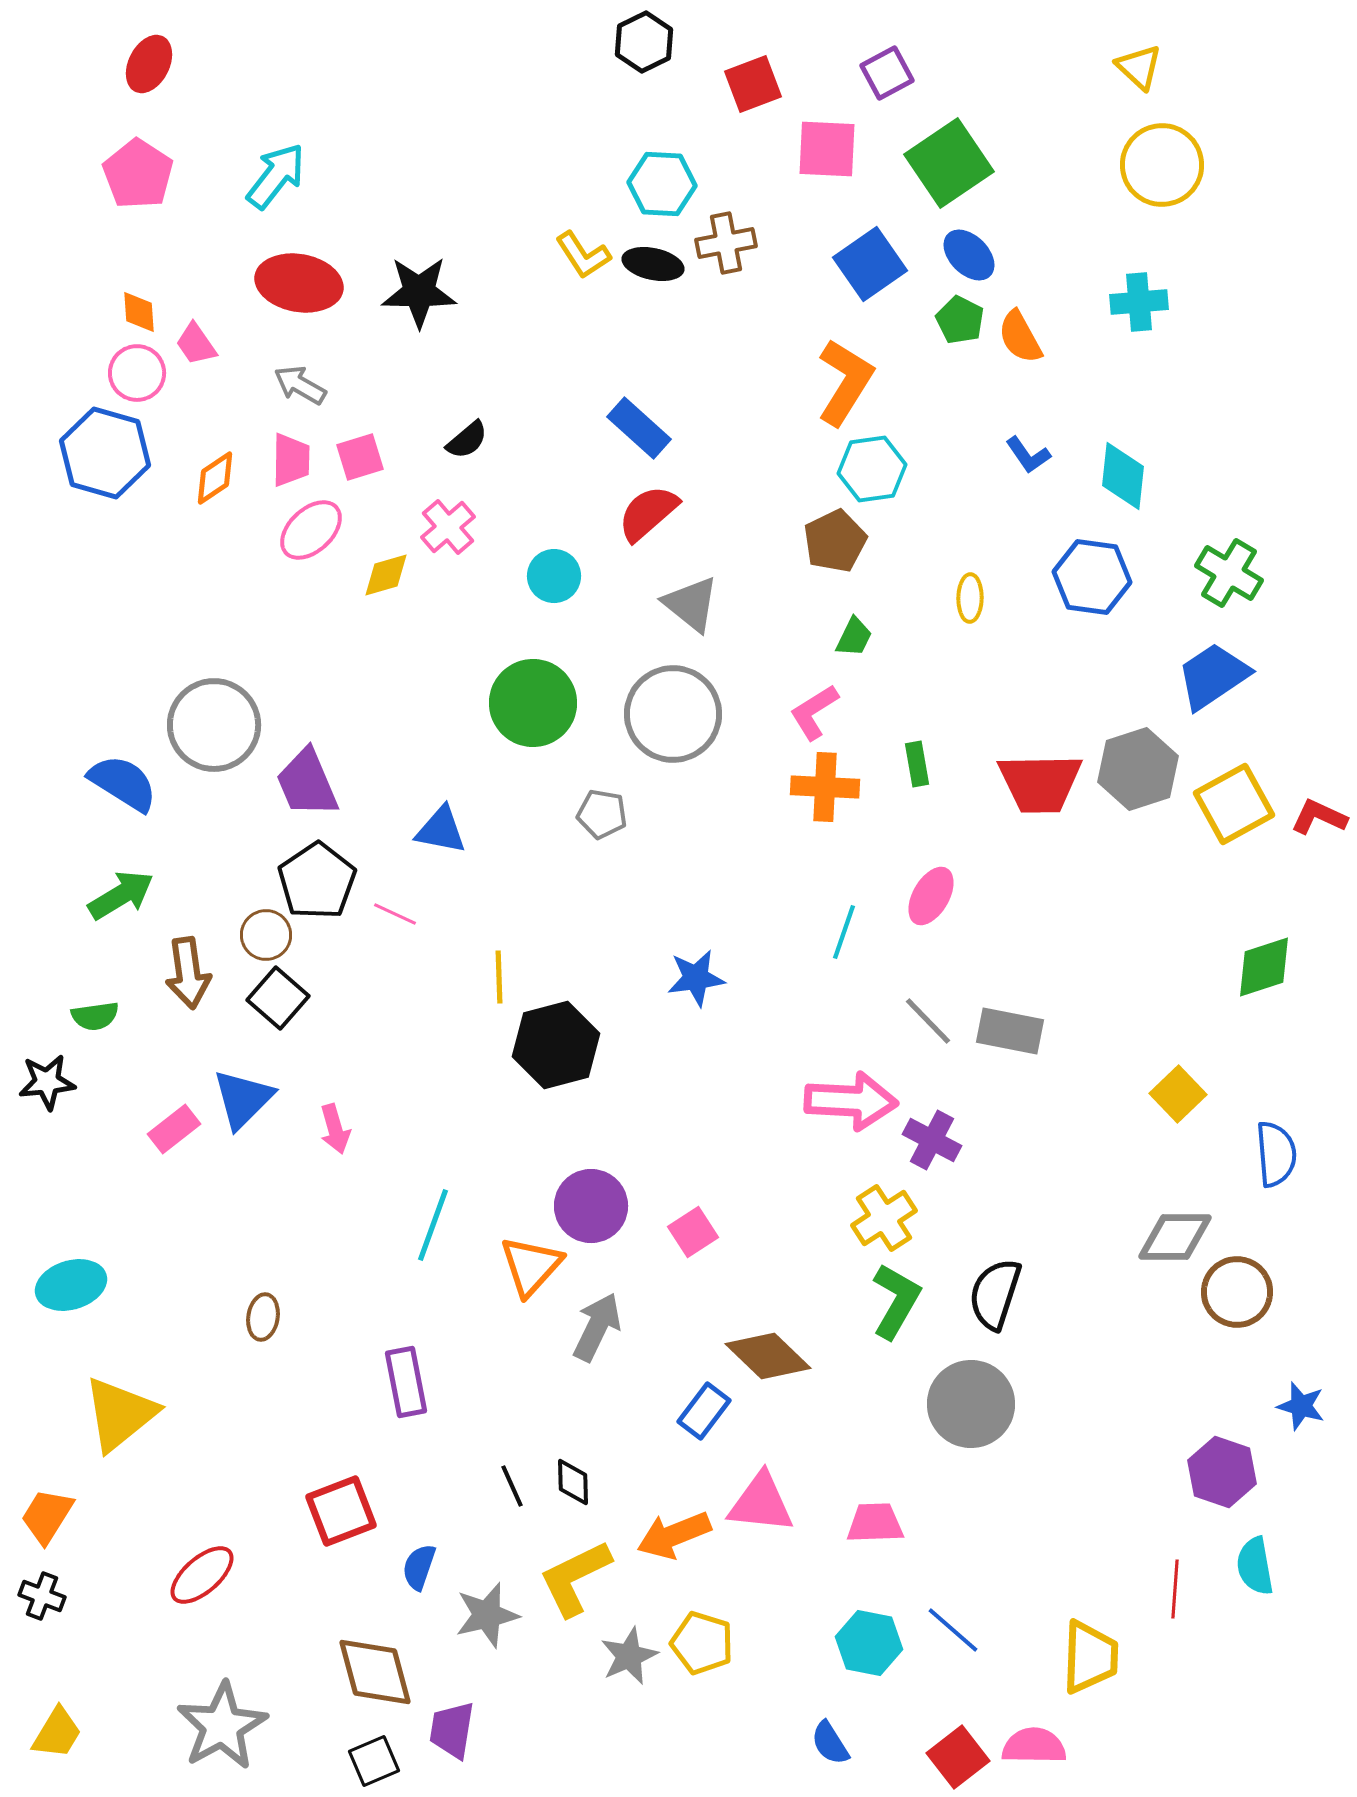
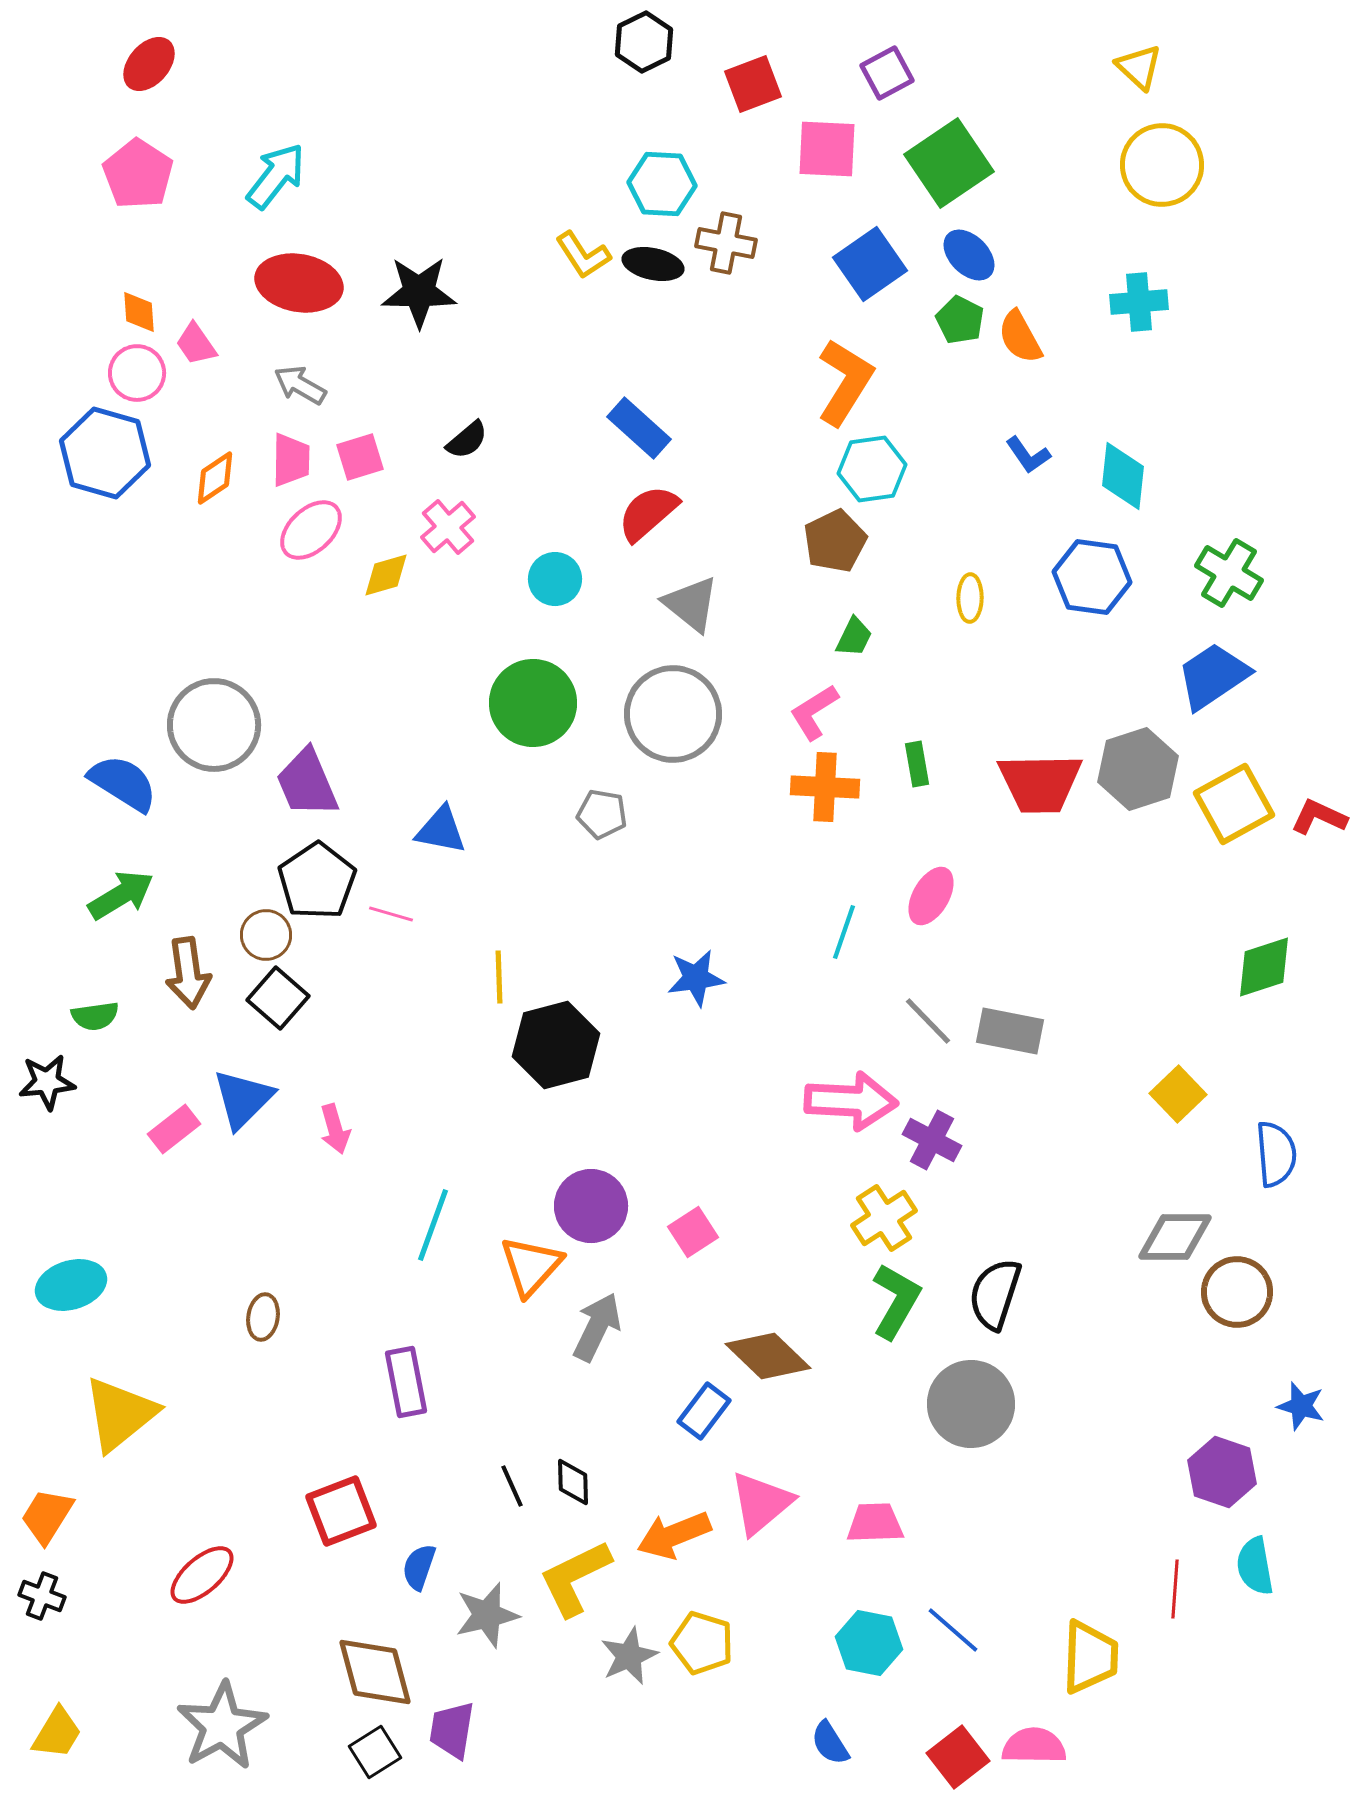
red ellipse at (149, 64): rotated 14 degrees clockwise
brown cross at (726, 243): rotated 22 degrees clockwise
cyan circle at (554, 576): moved 1 px right, 3 px down
pink line at (395, 914): moved 4 px left; rotated 9 degrees counterclockwise
pink triangle at (761, 1503): rotated 46 degrees counterclockwise
black square at (374, 1761): moved 1 px right, 9 px up; rotated 9 degrees counterclockwise
